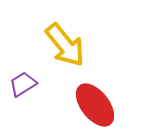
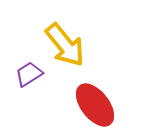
purple trapezoid: moved 6 px right, 10 px up
